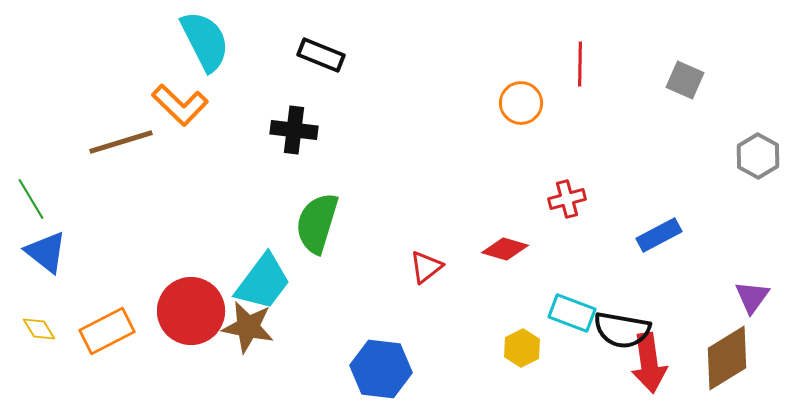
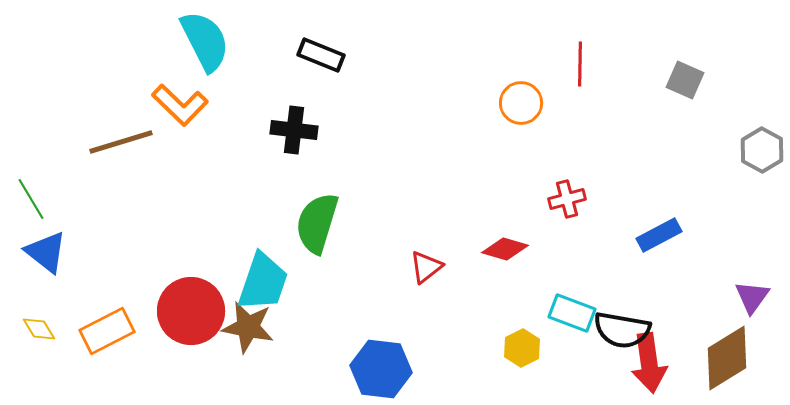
gray hexagon: moved 4 px right, 6 px up
cyan trapezoid: rotated 18 degrees counterclockwise
